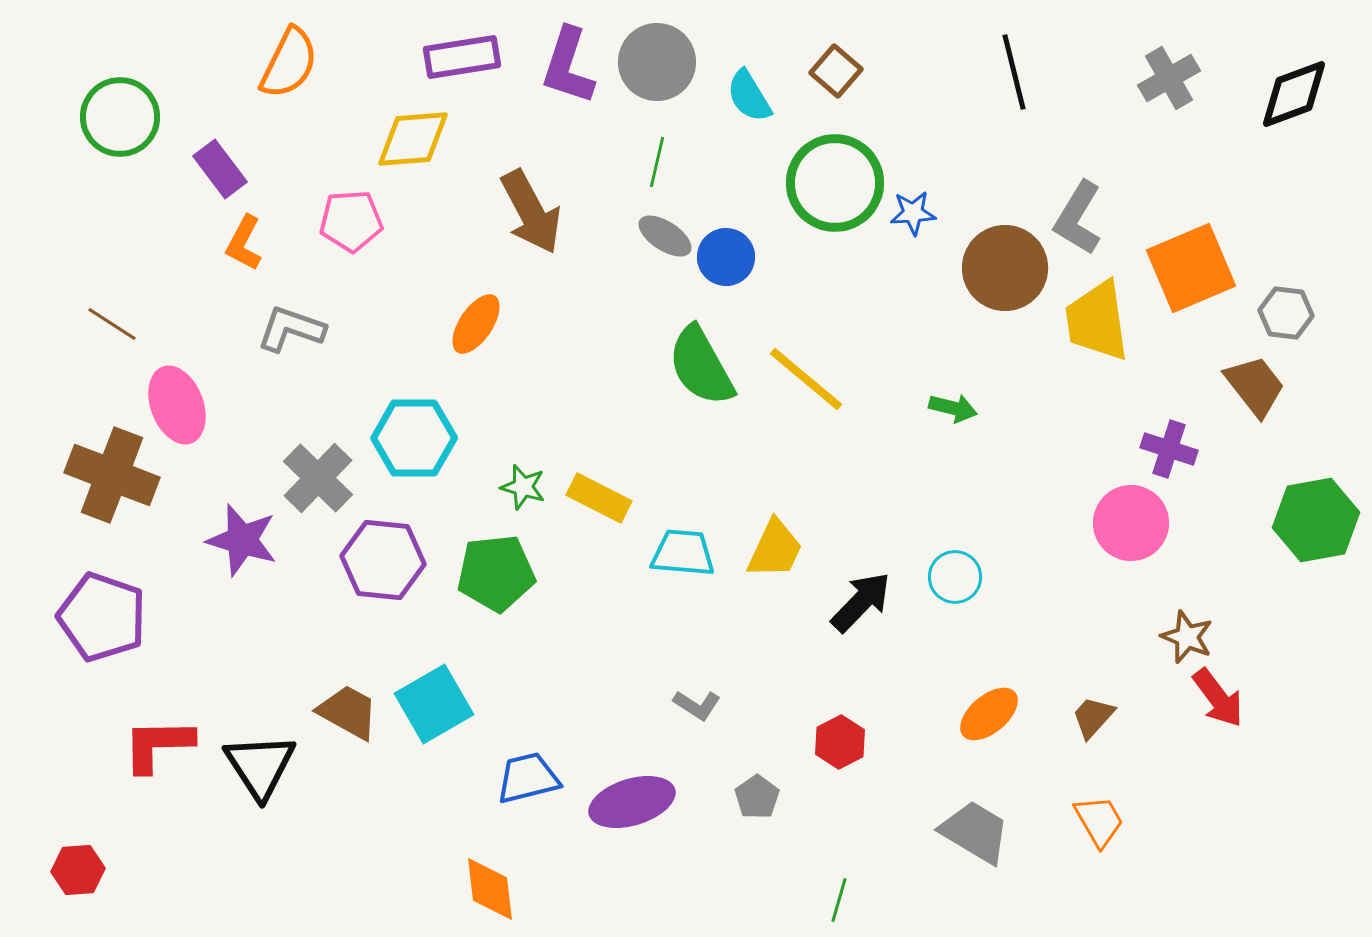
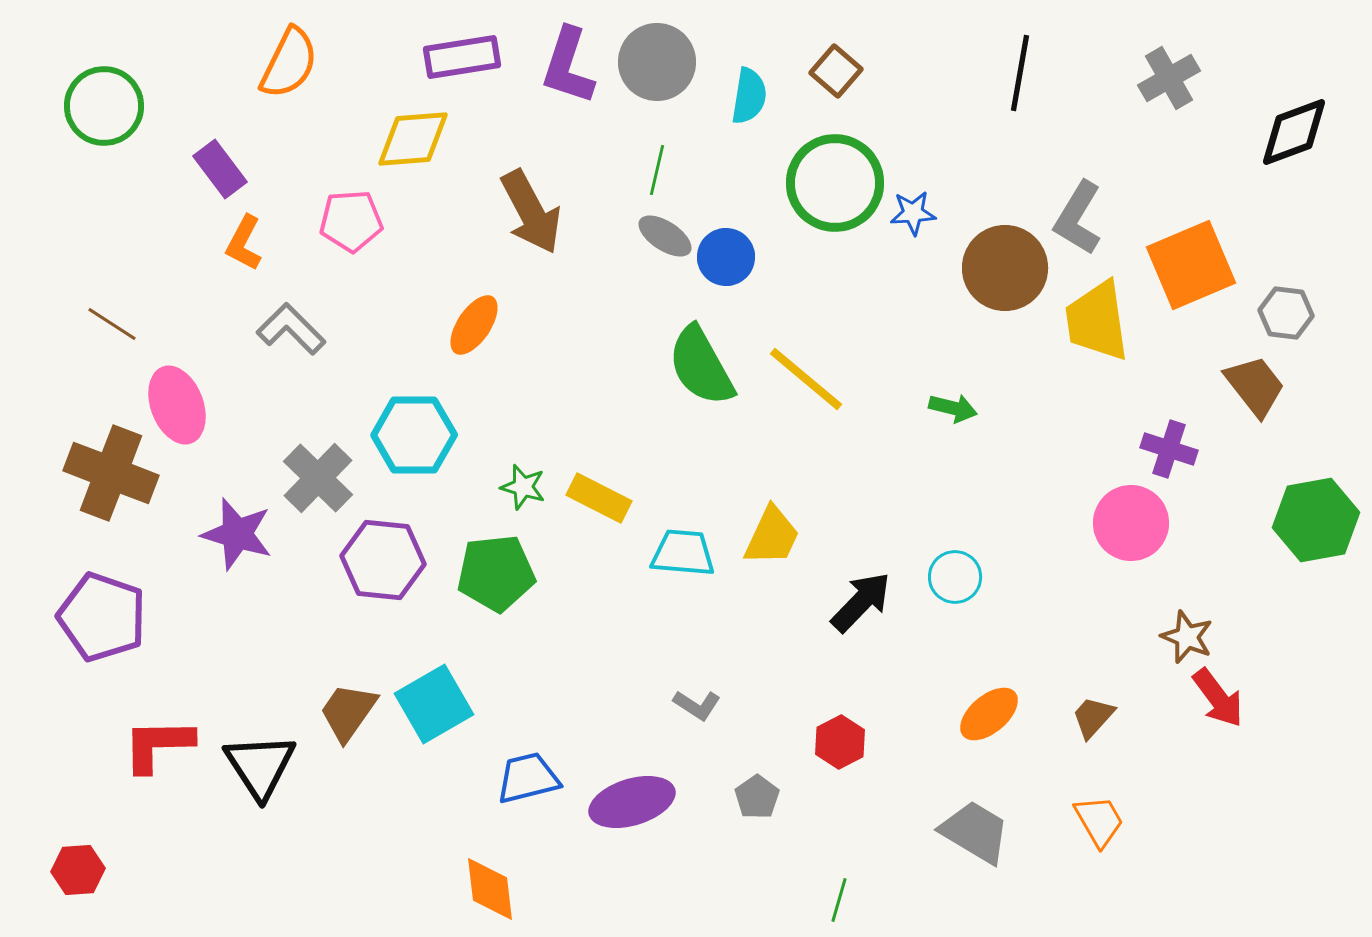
black line at (1014, 72): moved 6 px right, 1 px down; rotated 24 degrees clockwise
black diamond at (1294, 94): moved 38 px down
cyan semicircle at (749, 96): rotated 140 degrees counterclockwise
green circle at (120, 117): moved 16 px left, 11 px up
green line at (657, 162): moved 8 px down
orange square at (1191, 268): moved 3 px up
orange ellipse at (476, 324): moved 2 px left, 1 px down
gray L-shape at (291, 329): rotated 26 degrees clockwise
cyan hexagon at (414, 438): moved 3 px up
brown cross at (112, 475): moved 1 px left, 2 px up
purple star at (242, 540): moved 5 px left, 6 px up
yellow trapezoid at (775, 549): moved 3 px left, 13 px up
brown trapezoid at (348, 712): rotated 84 degrees counterclockwise
